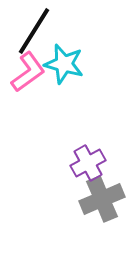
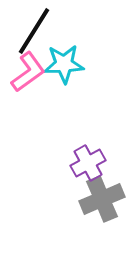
cyan star: rotated 18 degrees counterclockwise
